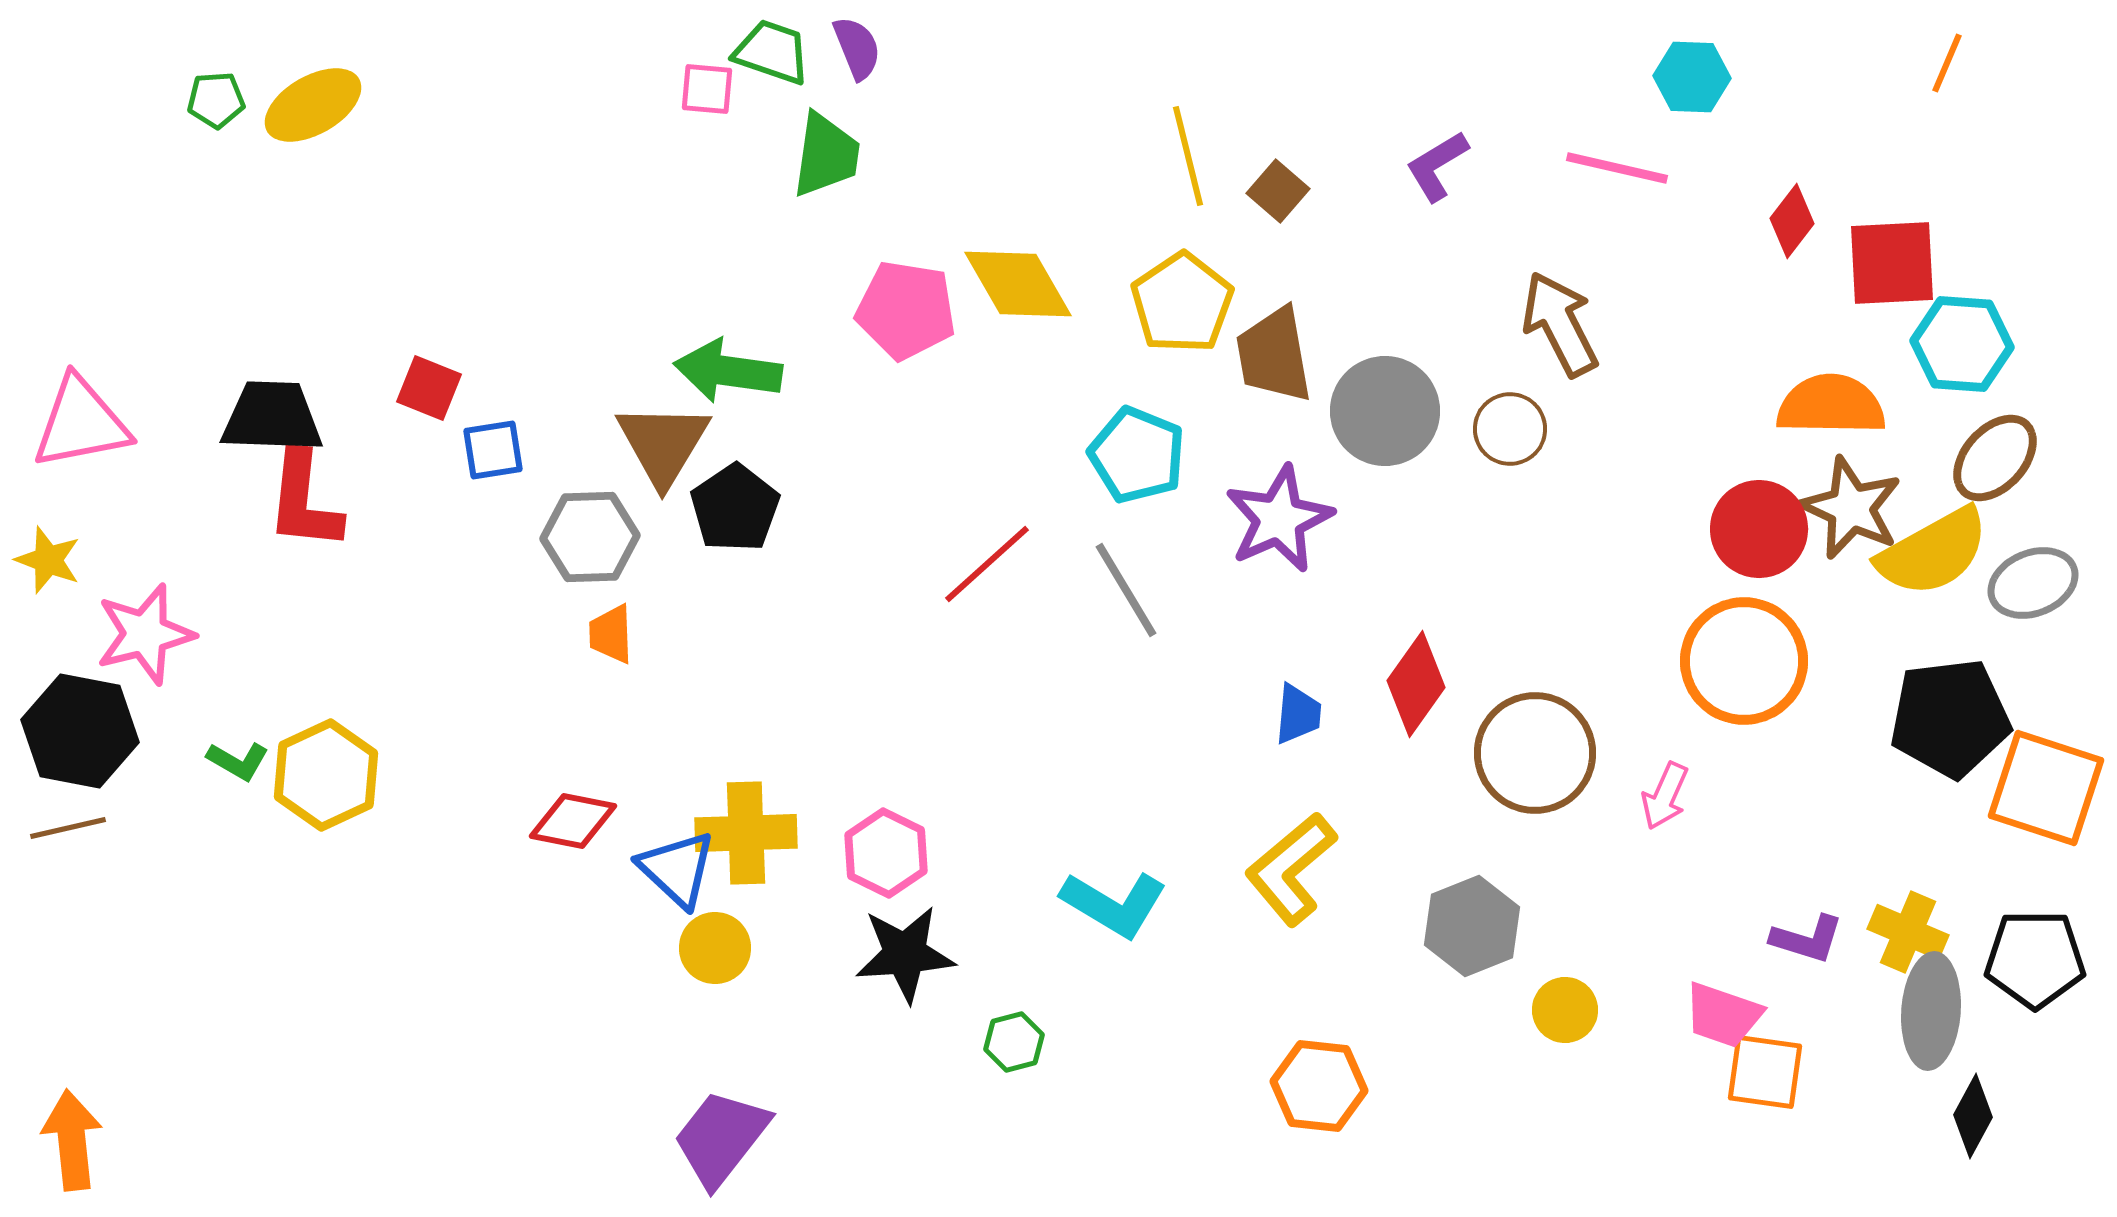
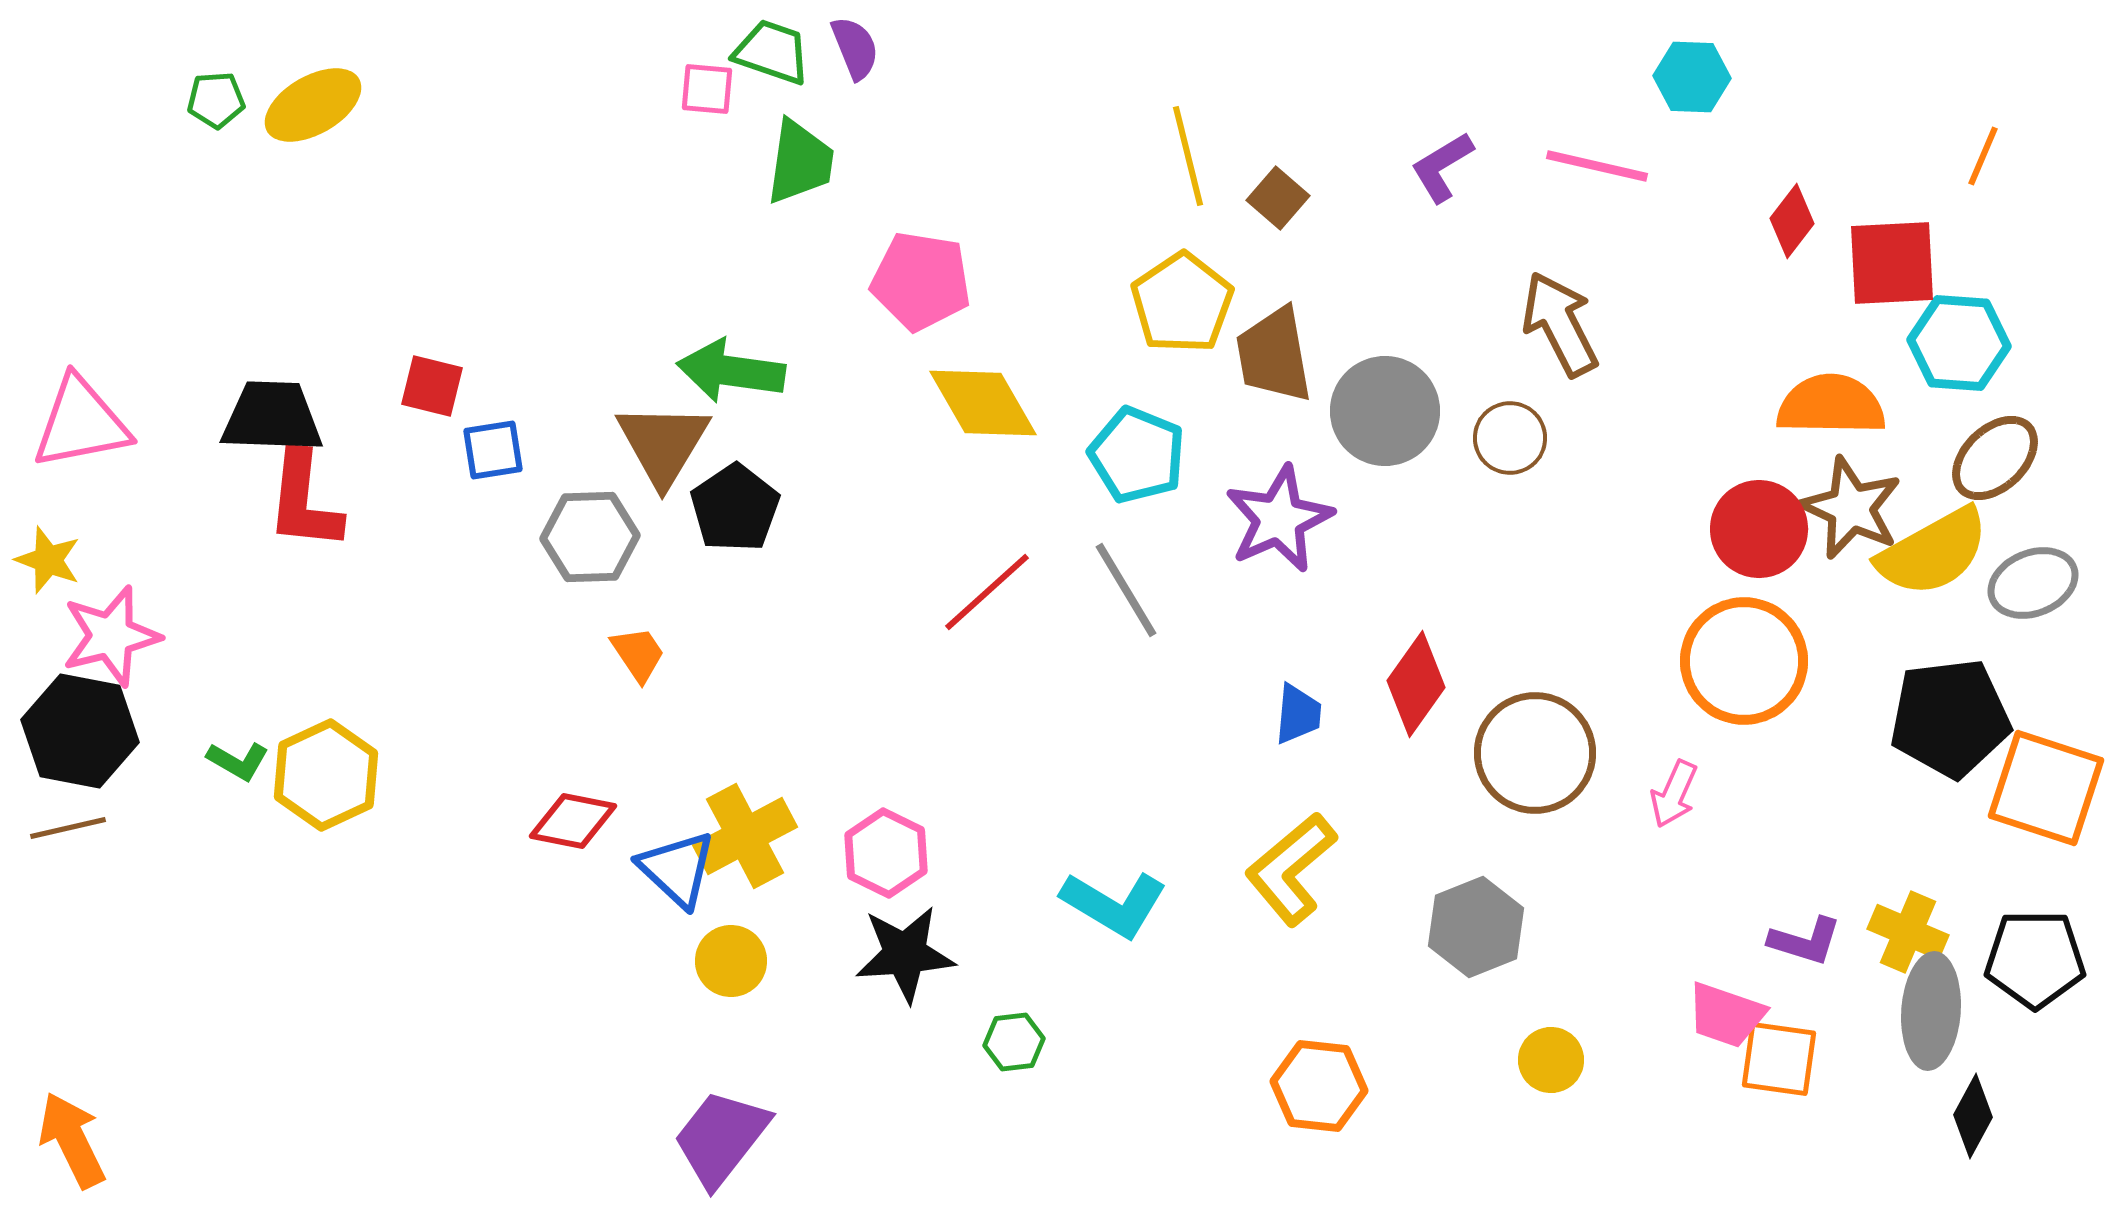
purple semicircle at (857, 48): moved 2 px left
orange line at (1947, 63): moved 36 px right, 93 px down
green trapezoid at (826, 155): moved 26 px left, 7 px down
purple L-shape at (1437, 166): moved 5 px right, 1 px down
pink line at (1617, 168): moved 20 px left, 2 px up
brown square at (1278, 191): moved 7 px down
yellow diamond at (1018, 284): moved 35 px left, 119 px down
pink pentagon at (906, 310): moved 15 px right, 29 px up
cyan hexagon at (1962, 344): moved 3 px left, 1 px up
green arrow at (728, 371): moved 3 px right
red square at (429, 388): moved 3 px right, 2 px up; rotated 8 degrees counterclockwise
brown circle at (1510, 429): moved 9 px down
brown ellipse at (1995, 458): rotated 4 degrees clockwise
red line at (987, 564): moved 28 px down
pink star at (145, 634): moved 34 px left, 2 px down
orange trapezoid at (611, 634): moved 27 px right, 20 px down; rotated 148 degrees clockwise
pink arrow at (1665, 796): moved 9 px right, 2 px up
yellow cross at (746, 833): moved 1 px left, 3 px down; rotated 26 degrees counterclockwise
gray hexagon at (1472, 926): moved 4 px right, 1 px down
purple L-shape at (1807, 939): moved 2 px left, 2 px down
yellow circle at (715, 948): moved 16 px right, 13 px down
yellow circle at (1565, 1010): moved 14 px left, 50 px down
pink trapezoid at (1723, 1015): moved 3 px right
green hexagon at (1014, 1042): rotated 8 degrees clockwise
orange square at (1765, 1072): moved 14 px right, 13 px up
orange arrow at (72, 1140): rotated 20 degrees counterclockwise
